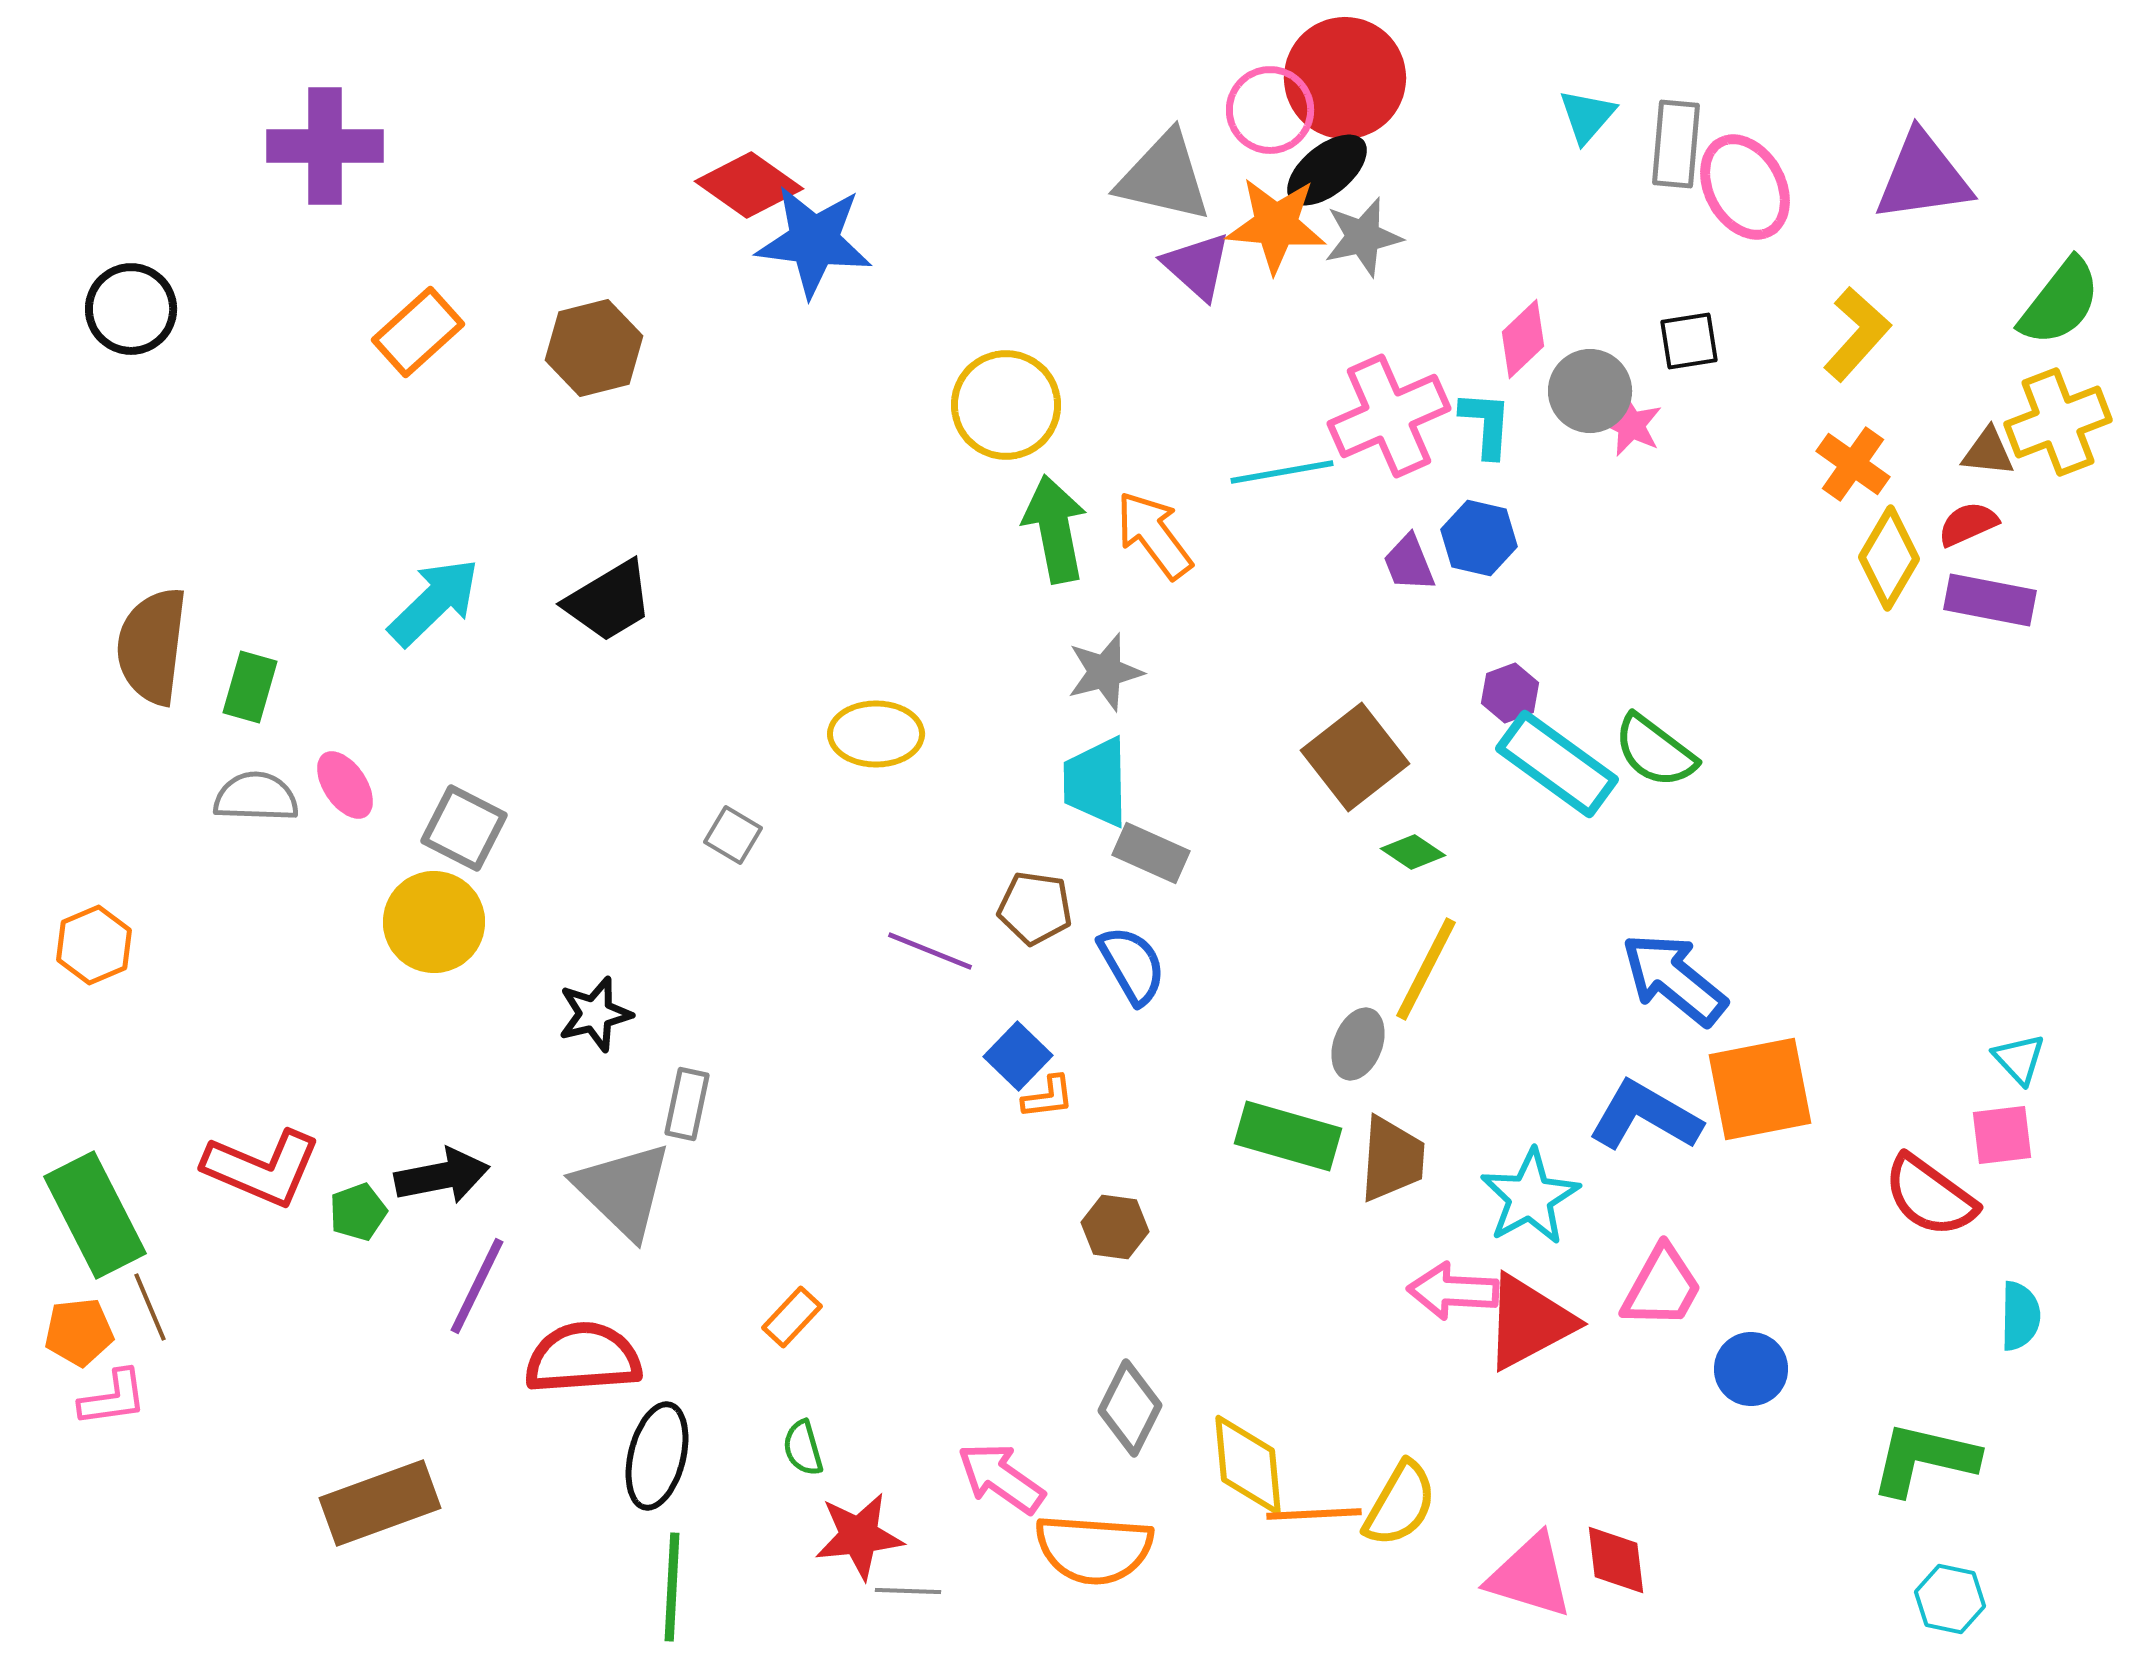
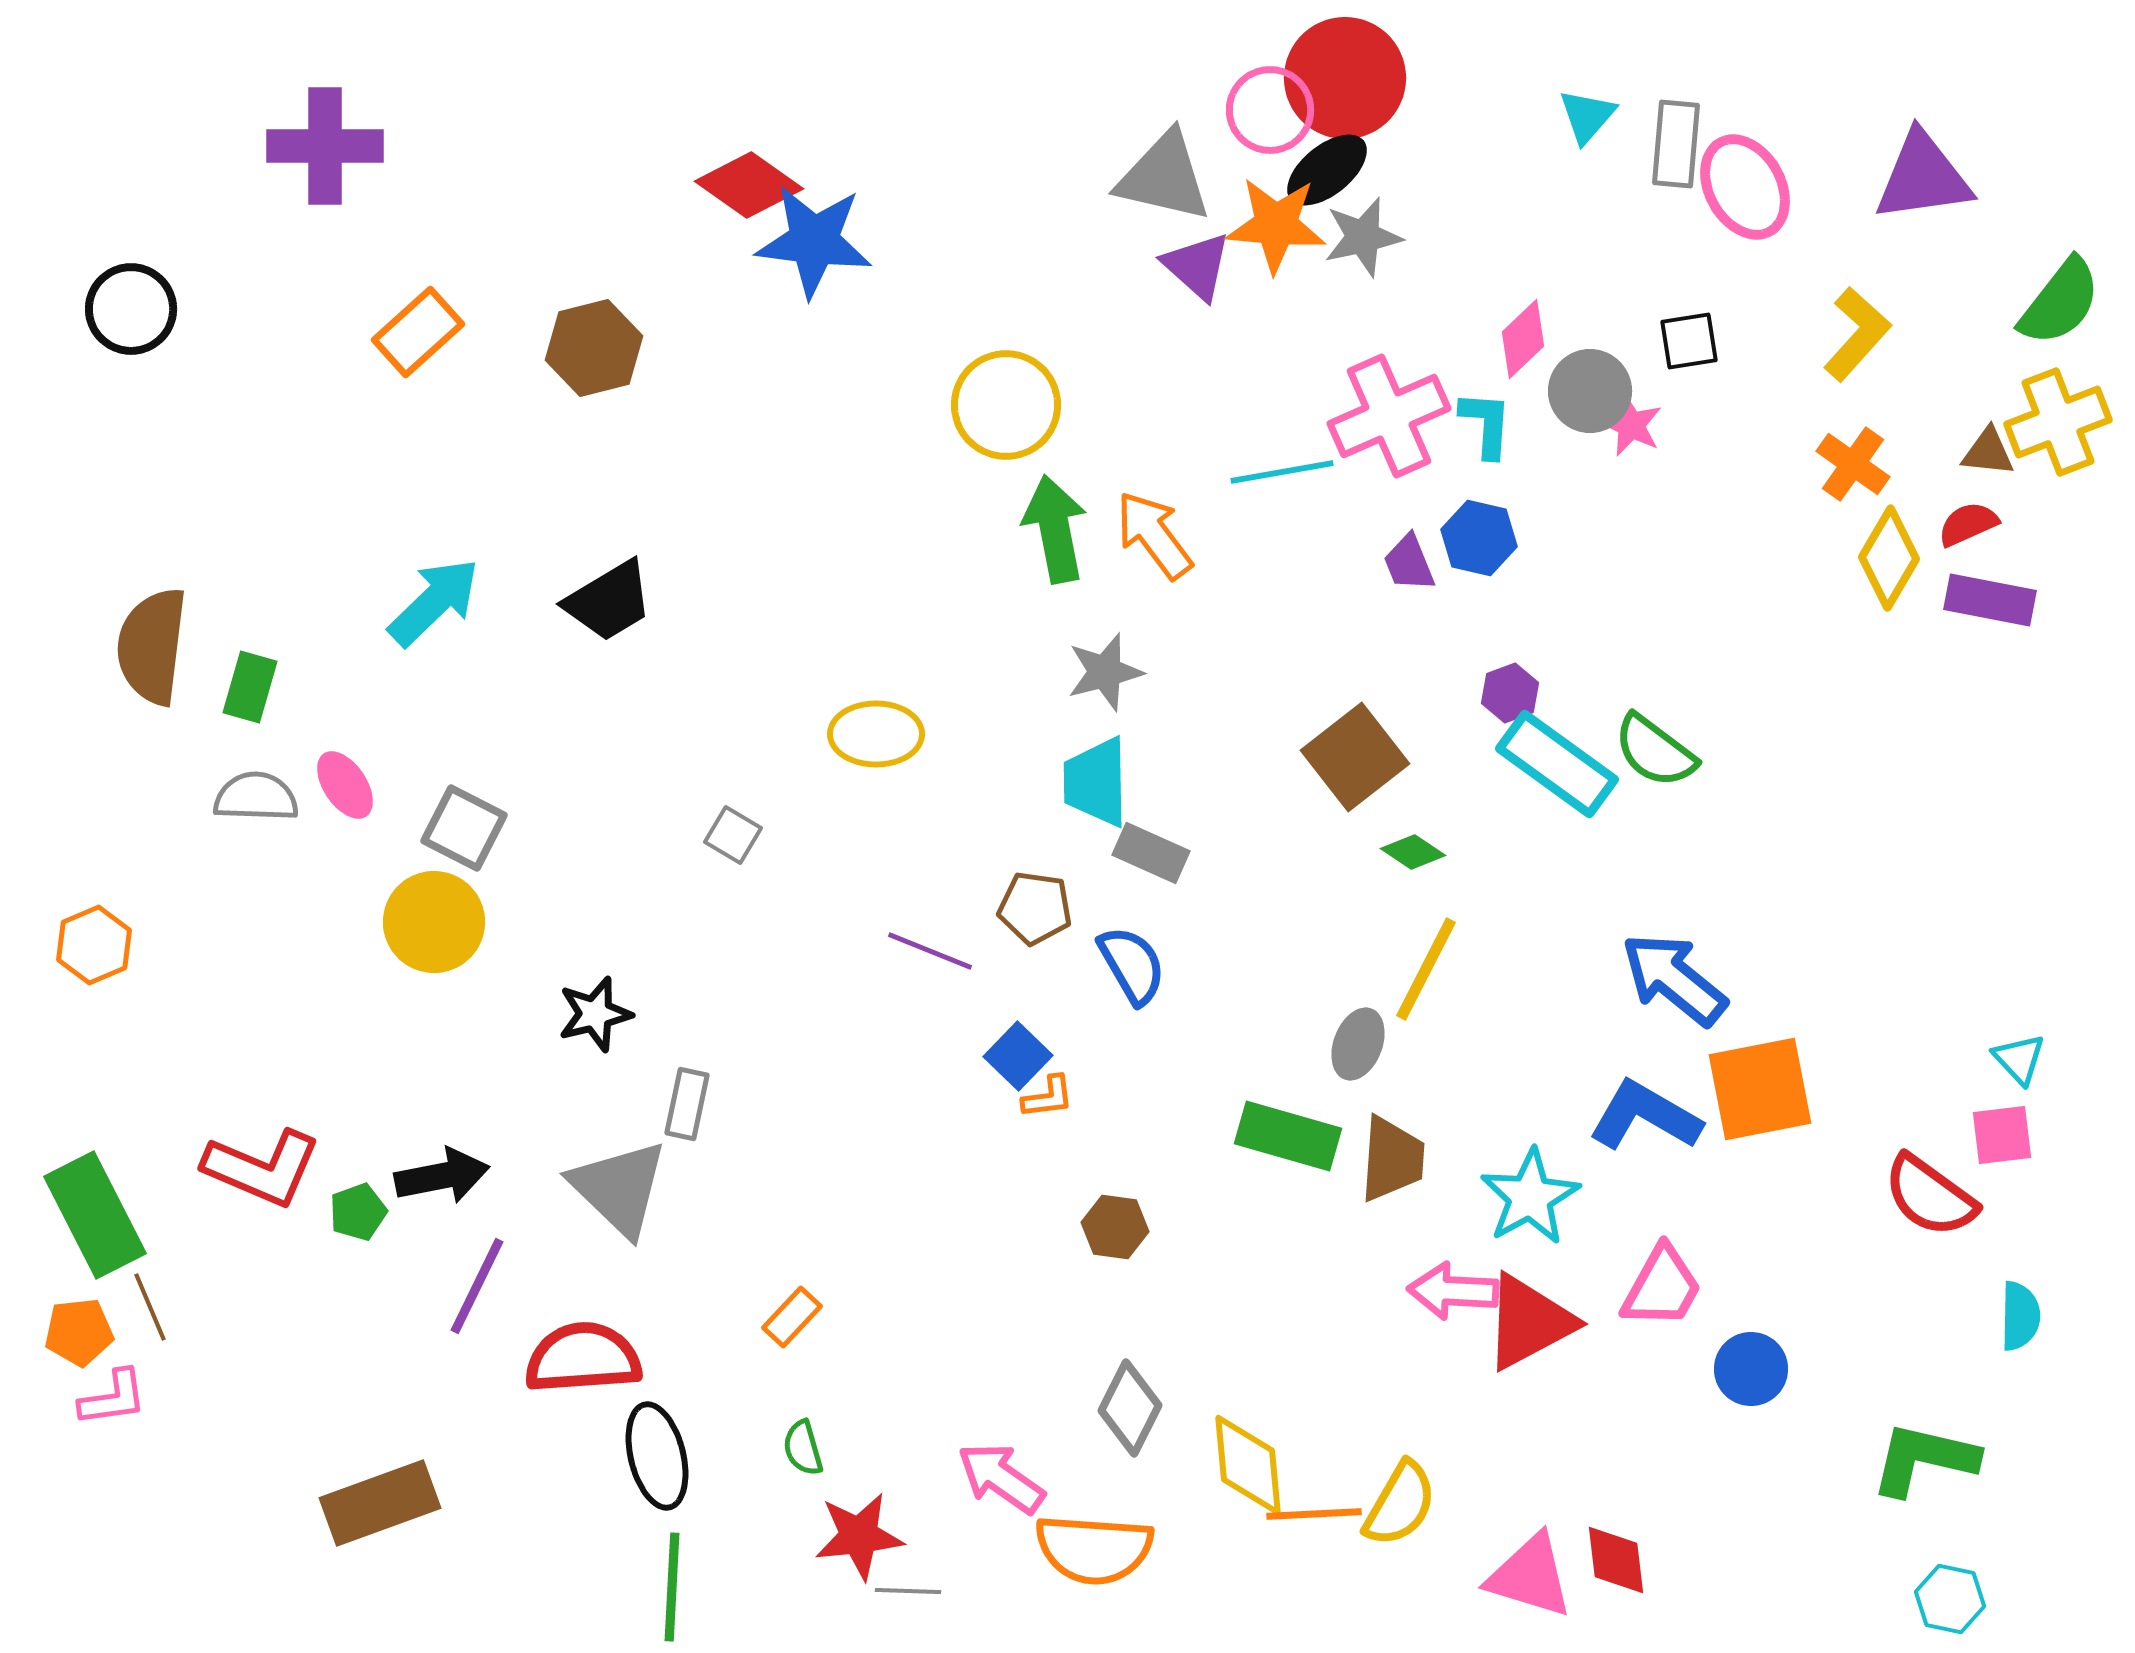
gray triangle at (623, 1190): moved 4 px left, 2 px up
black ellipse at (657, 1456): rotated 28 degrees counterclockwise
